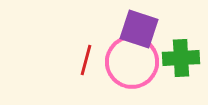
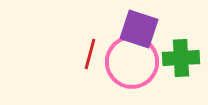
red line: moved 4 px right, 6 px up
